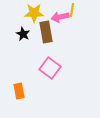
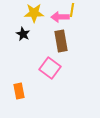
pink arrow: rotated 12 degrees clockwise
brown rectangle: moved 15 px right, 9 px down
